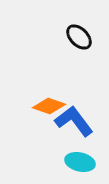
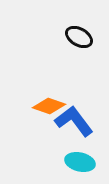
black ellipse: rotated 16 degrees counterclockwise
